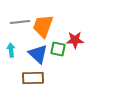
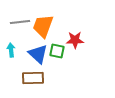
green square: moved 1 px left, 2 px down
